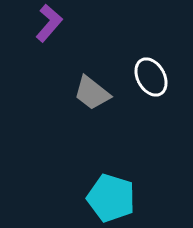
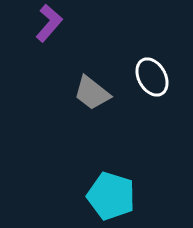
white ellipse: moved 1 px right
cyan pentagon: moved 2 px up
